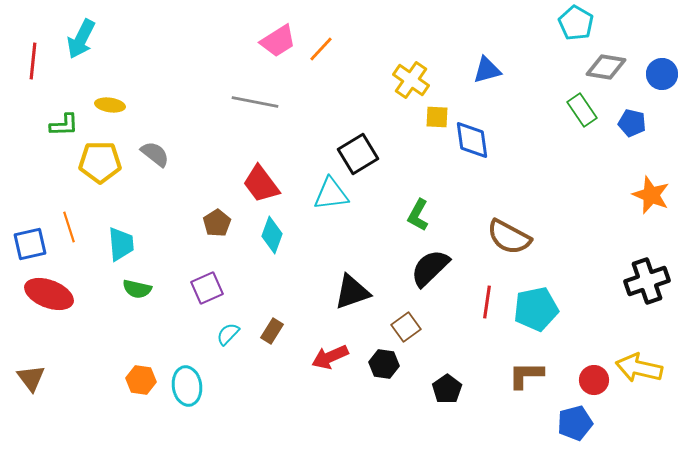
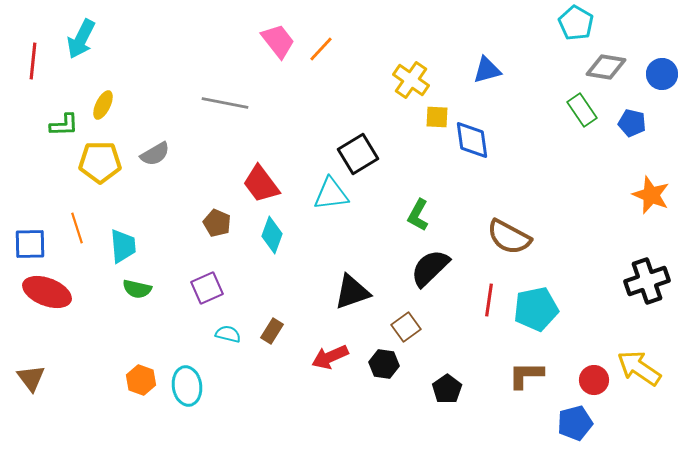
pink trapezoid at (278, 41): rotated 96 degrees counterclockwise
gray line at (255, 102): moved 30 px left, 1 px down
yellow ellipse at (110, 105): moved 7 px left; rotated 72 degrees counterclockwise
gray semicircle at (155, 154): rotated 112 degrees clockwise
brown pentagon at (217, 223): rotated 16 degrees counterclockwise
orange line at (69, 227): moved 8 px right, 1 px down
blue square at (30, 244): rotated 12 degrees clockwise
cyan trapezoid at (121, 244): moved 2 px right, 2 px down
red ellipse at (49, 294): moved 2 px left, 2 px up
red line at (487, 302): moved 2 px right, 2 px up
cyan semicircle at (228, 334): rotated 60 degrees clockwise
yellow arrow at (639, 368): rotated 21 degrees clockwise
orange hexagon at (141, 380): rotated 12 degrees clockwise
